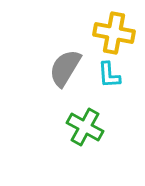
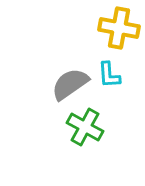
yellow cross: moved 5 px right, 5 px up
gray semicircle: moved 5 px right, 16 px down; rotated 24 degrees clockwise
